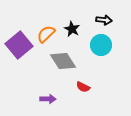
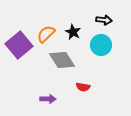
black star: moved 1 px right, 3 px down
gray diamond: moved 1 px left, 1 px up
red semicircle: rotated 16 degrees counterclockwise
